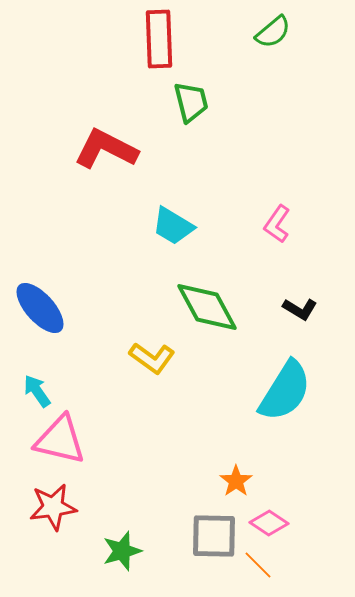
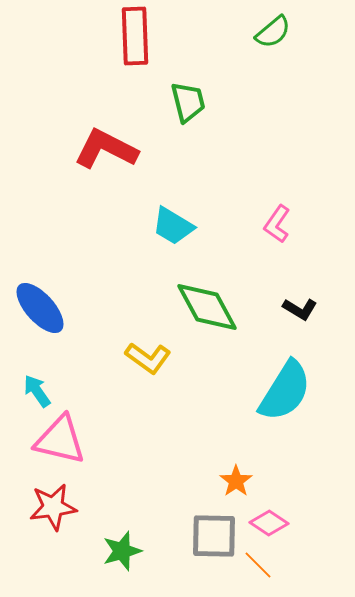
red rectangle: moved 24 px left, 3 px up
green trapezoid: moved 3 px left
yellow L-shape: moved 4 px left
